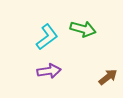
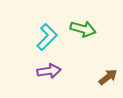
cyan L-shape: rotated 8 degrees counterclockwise
